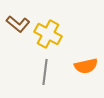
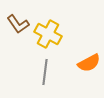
brown L-shape: rotated 15 degrees clockwise
orange semicircle: moved 3 px right, 3 px up; rotated 15 degrees counterclockwise
